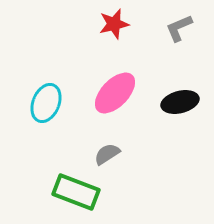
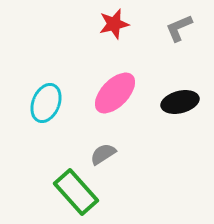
gray semicircle: moved 4 px left
green rectangle: rotated 27 degrees clockwise
